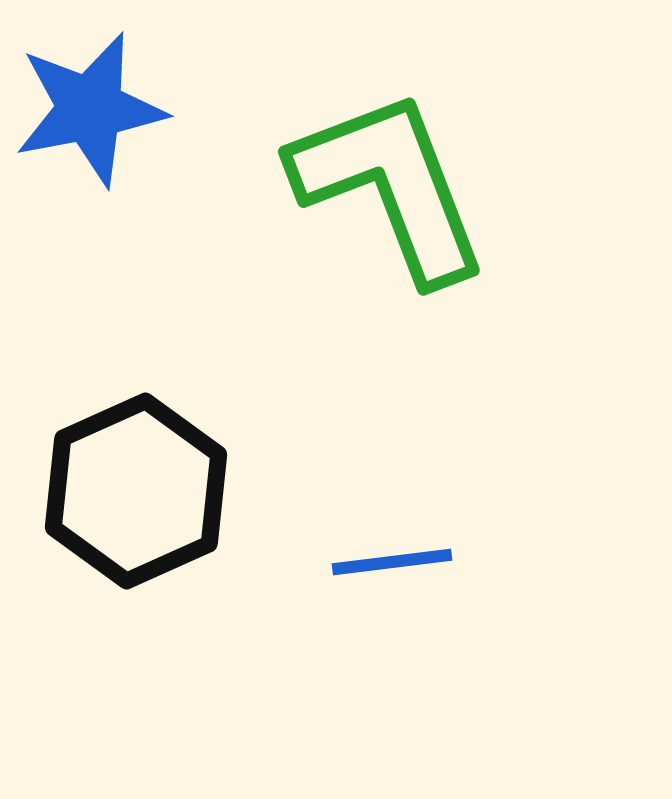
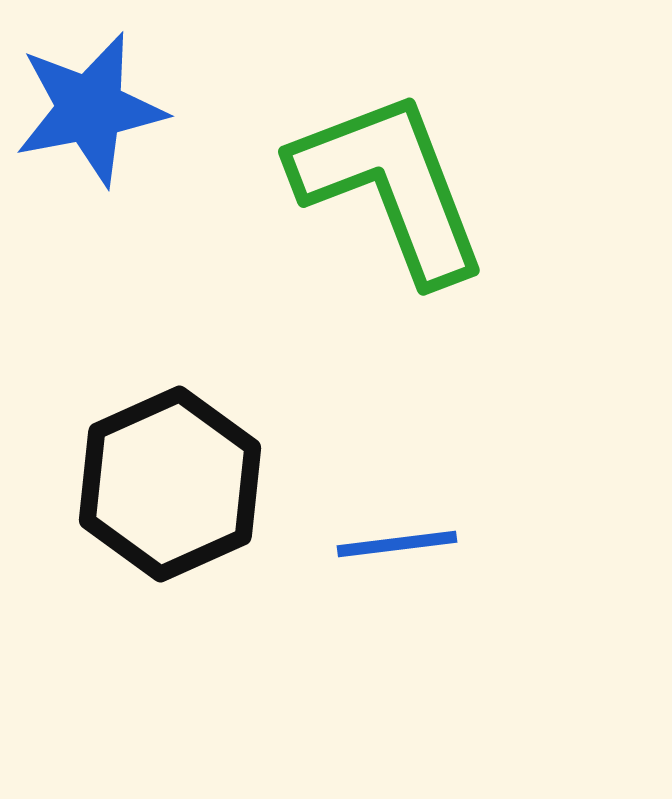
black hexagon: moved 34 px right, 7 px up
blue line: moved 5 px right, 18 px up
